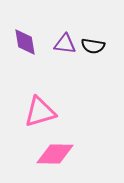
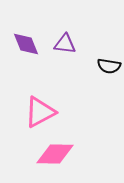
purple diamond: moved 1 px right, 2 px down; rotated 12 degrees counterclockwise
black semicircle: moved 16 px right, 20 px down
pink triangle: rotated 12 degrees counterclockwise
